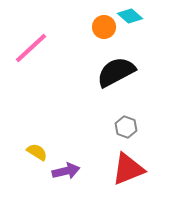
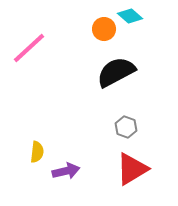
orange circle: moved 2 px down
pink line: moved 2 px left
yellow semicircle: rotated 65 degrees clockwise
red triangle: moved 4 px right; rotated 9 degrees counterclockwise
